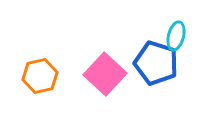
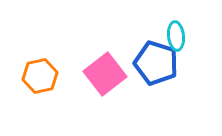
cyan ellipse: rotated 20 degrees counterclockwise
pink square: rotated 9 degrees clockwise
